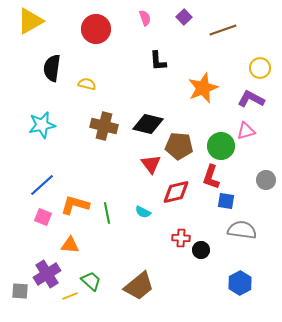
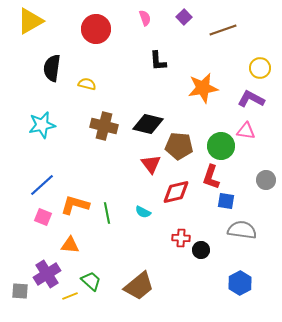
orange star: rotated 12 degrees clockwise
pink triangle: rotated 24 degrees clockwise
